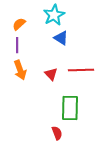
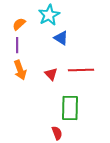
cyan star: moved 5 px left
